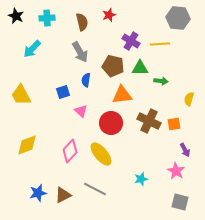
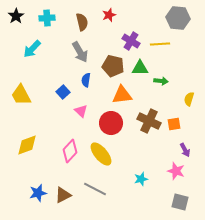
black star: rotated 14 degrees clockwise
blue square: rotated 24 degrees counterclockwise
pink star: rotated 12 degrees counterclockwise
